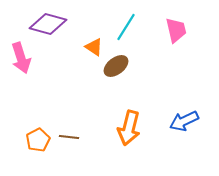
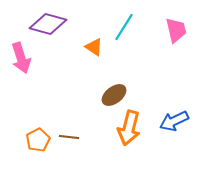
cyan line: moved 2 px left
brown ellipse: moved 2 px left, 29 px down
blue arrow: moved 10 px left
